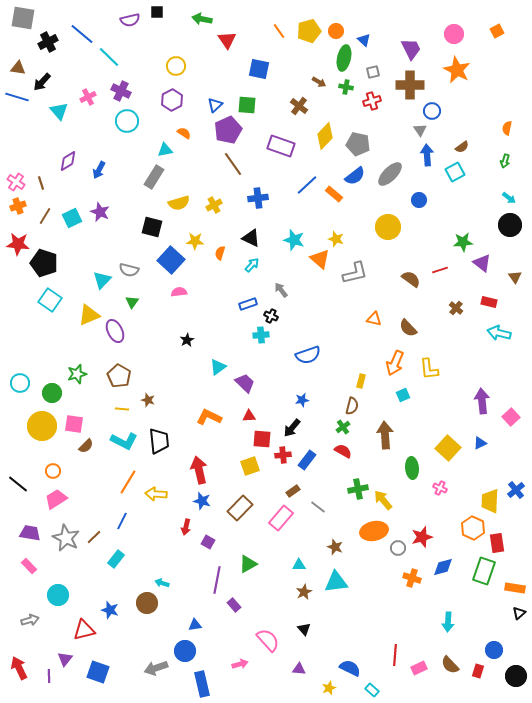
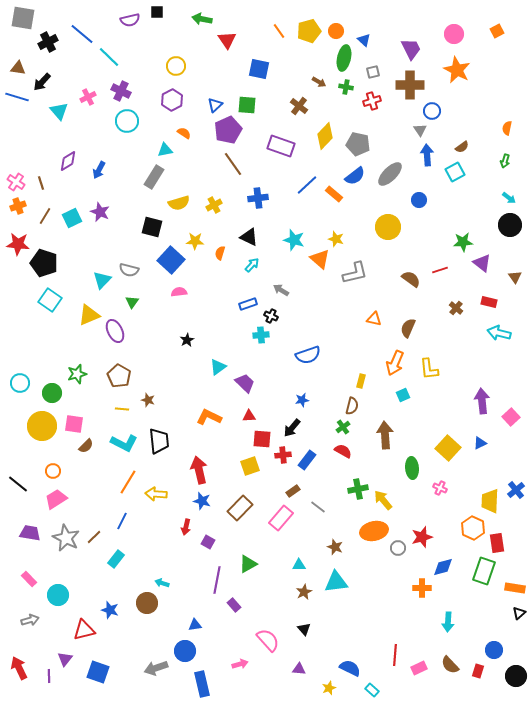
black triangle at (251, 238): moved 2 px left, 1 px up
gray arrow at (281, 290): rotated 21 degrees counterclockwise
brown semicircle at (408, 328): rotated 66 degrees clockwise
cyan L-shape at (124, 441): moved 2 px down
pink rectangle at (29, 566): moved 13 px down
orange cross at (412, 578): moved 10 px right, 10 px down; rotated 18 degrees counterclockwise
